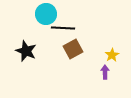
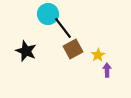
cyan circle: moved 2 px right
black line: rotated 50 degrees clockwise
yellow star: moved 14 px left
purple arrow: moved 2 px right, 2 px up
